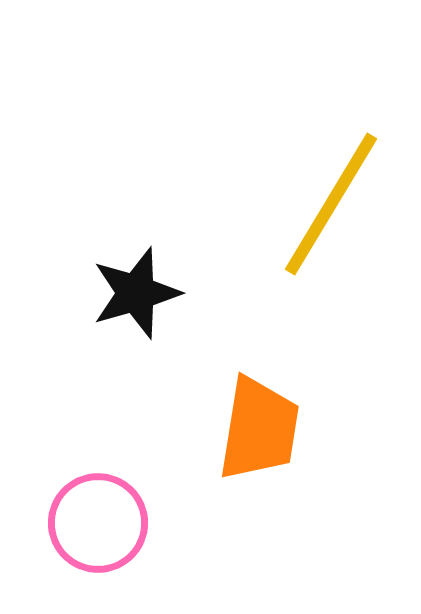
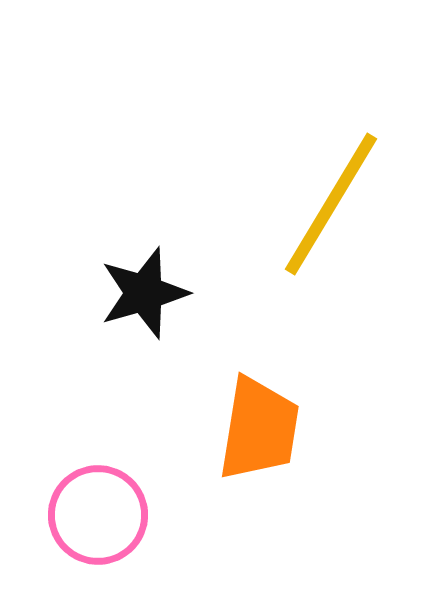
black star: moved 8 px right
pink circle: moved 8 px up
